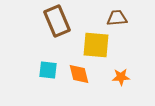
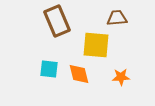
cyan square: moved 1 px right, 1 px up
